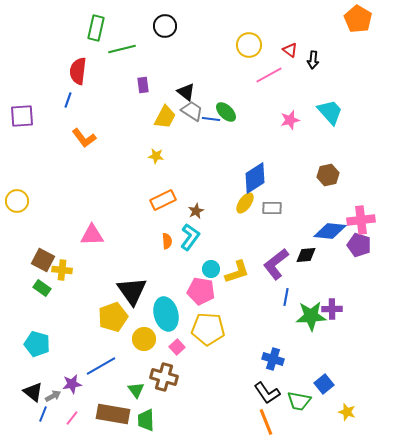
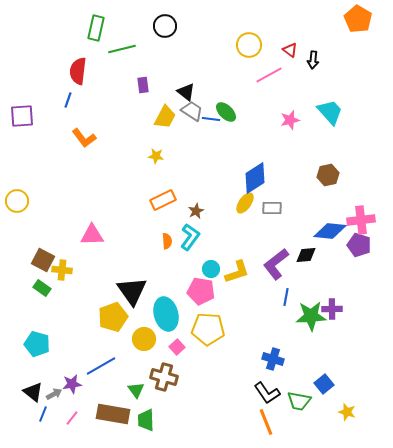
gray arrow at (53, 396): moved 1 px right, 2 px up
